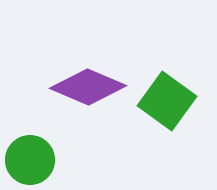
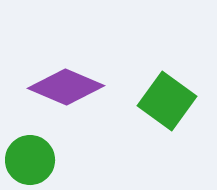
purple diamond: moved 22 px left
